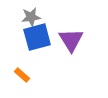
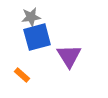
purple triangle: moved 2 px left, 16 px down
